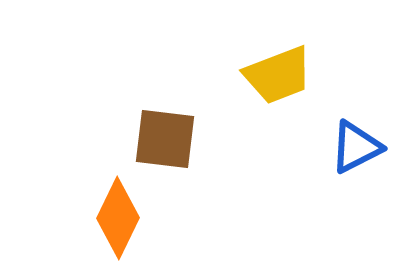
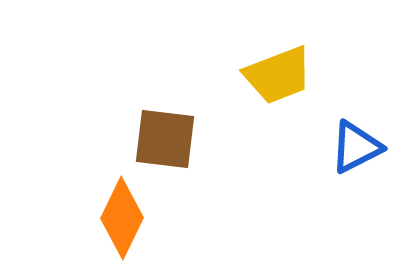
orange diamond: moved 4 px right
